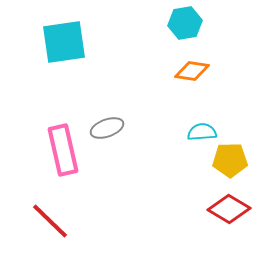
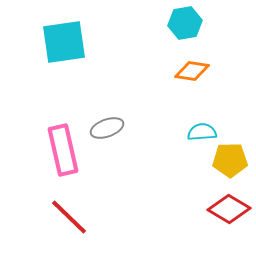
red line: moved 19 px right, 4 px up
